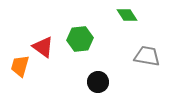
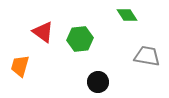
red triangle: moved 15 px up
